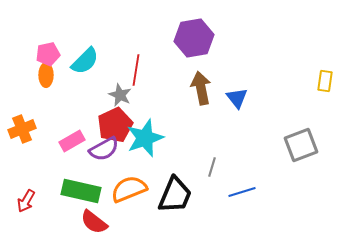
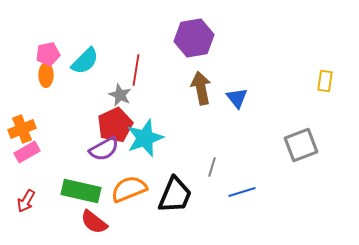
pink rectangle: moved 45 px left, 11 px down
